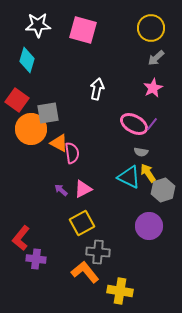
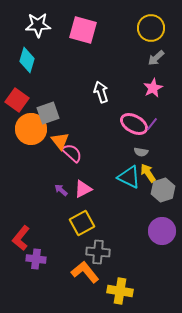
white arrow: moved 4 px right, 3 px down; rotated 30 degrees counterclockwise
gray square: rotated 10 degrees counterclockwise
orange triangle: moved 1 px right, 2 px up; rotated 24 degrees clockwise
pink semicircle: rotated 40 degrees counterclockwise
purple circle: moved 13 px right, 5 px down
